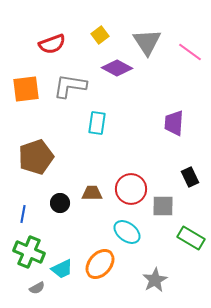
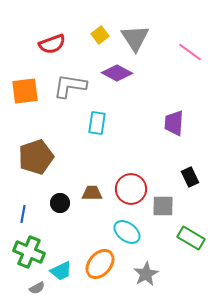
gray triangle: moved 12 px left, 4 px up
purple diamond: moved 5 px down
orange square: moved 1 px left, 2 px down
cyan trapezoid: moved 1 px left, 2 px down
gray star: moved 9 px left, 6 px up
